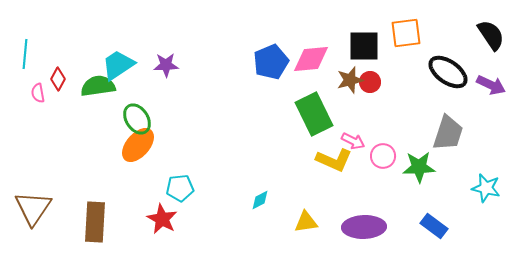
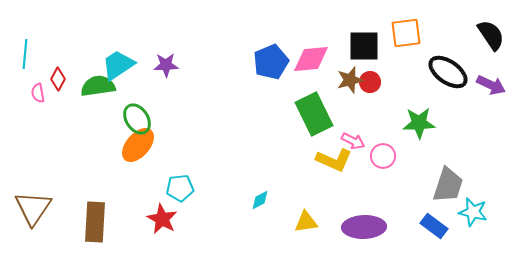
gray trapezoid: moved 52 px down
green star: moved 44 px up
cyan star: moved 13 px left, 24 px down
